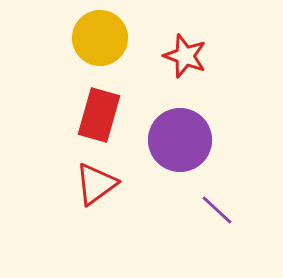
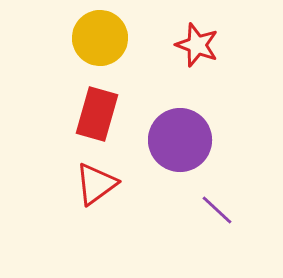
red star: moved 12 px right, 11 px up
red rectangle: moved 2 px left, 1 px up
